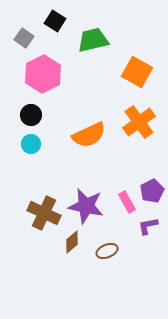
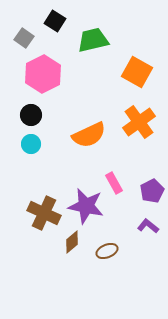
pink rectangle: moved 13 px left, 19 px up
purple L-shape: rotated 50 degrees clockwise
